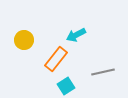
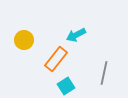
gray line: moved 1 px right, 1 px down; rotated 65 degrees counterclockwise
